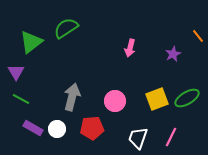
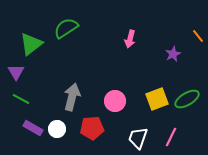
green triangle: moved 2 px down
pink arrow: moved 9 px up
green ellipse: moved 1 px down
